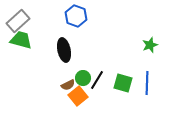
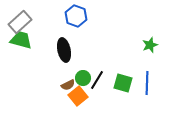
gray rectangle: moved 2 px right, 1 px down
